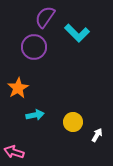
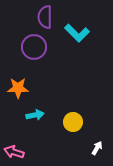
purple semicircle: rotated 35 degrees counterclockwise
orange star: rotated 30 degrees clockwise
white arrow: moved 13 px down
